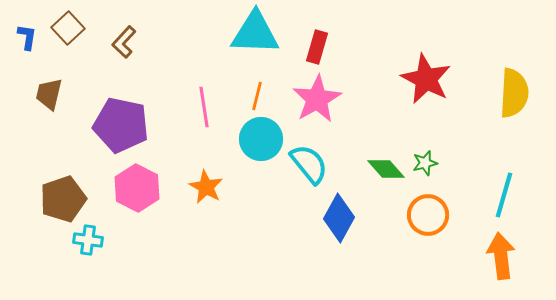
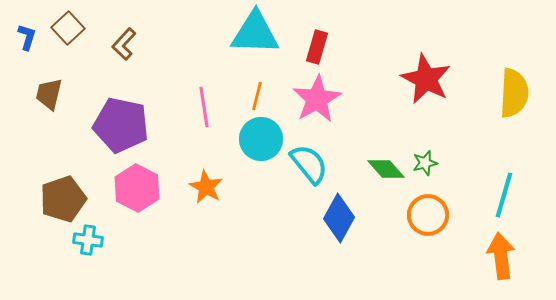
blue L-shape: rotated 8 degrees clockwise
brown L-shape: moved 2 px down
